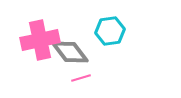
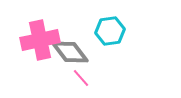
pink line: rotated 66 degrees clockwise
